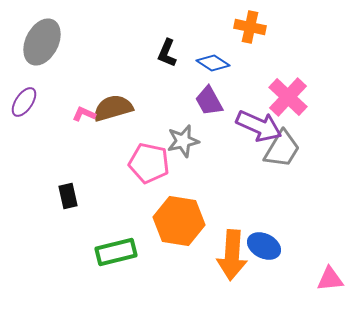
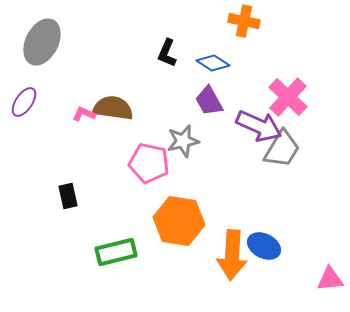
orange cross: moved 6 px left, 6 px up
brown semicircle: rotated 24 degrees clockwise
